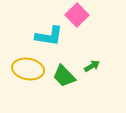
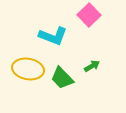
pink square: moved 12 px right
cyan L-shape: moved 4 px right; rotated 12 degrees clockwise
green trapezoid: moved 2 px left, 2 px down
